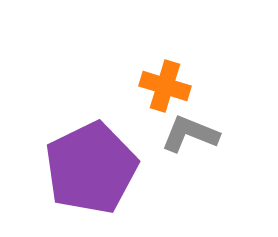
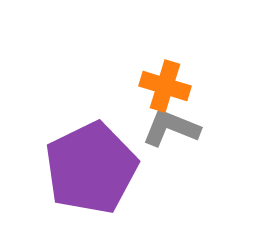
gray L-shape: moved 19 px left, 6 px up
